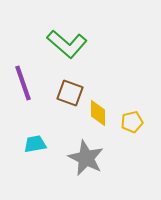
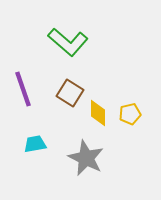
green L-shape: moved 1 px right, 2 px up
purple line: moved 6 px down
brown square: rotated 12 degrees clockwise
yellow pentagon: moved 2 px left, 8 px up
